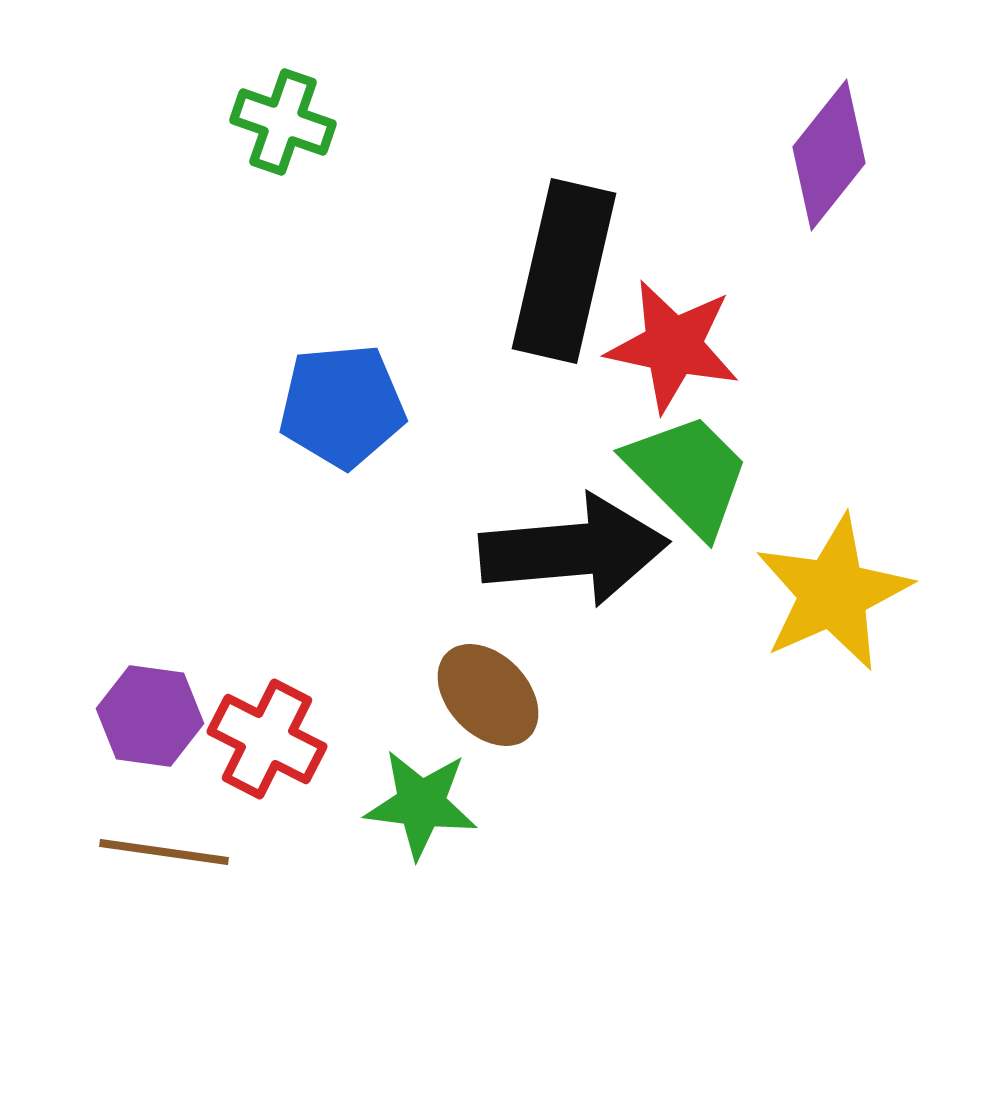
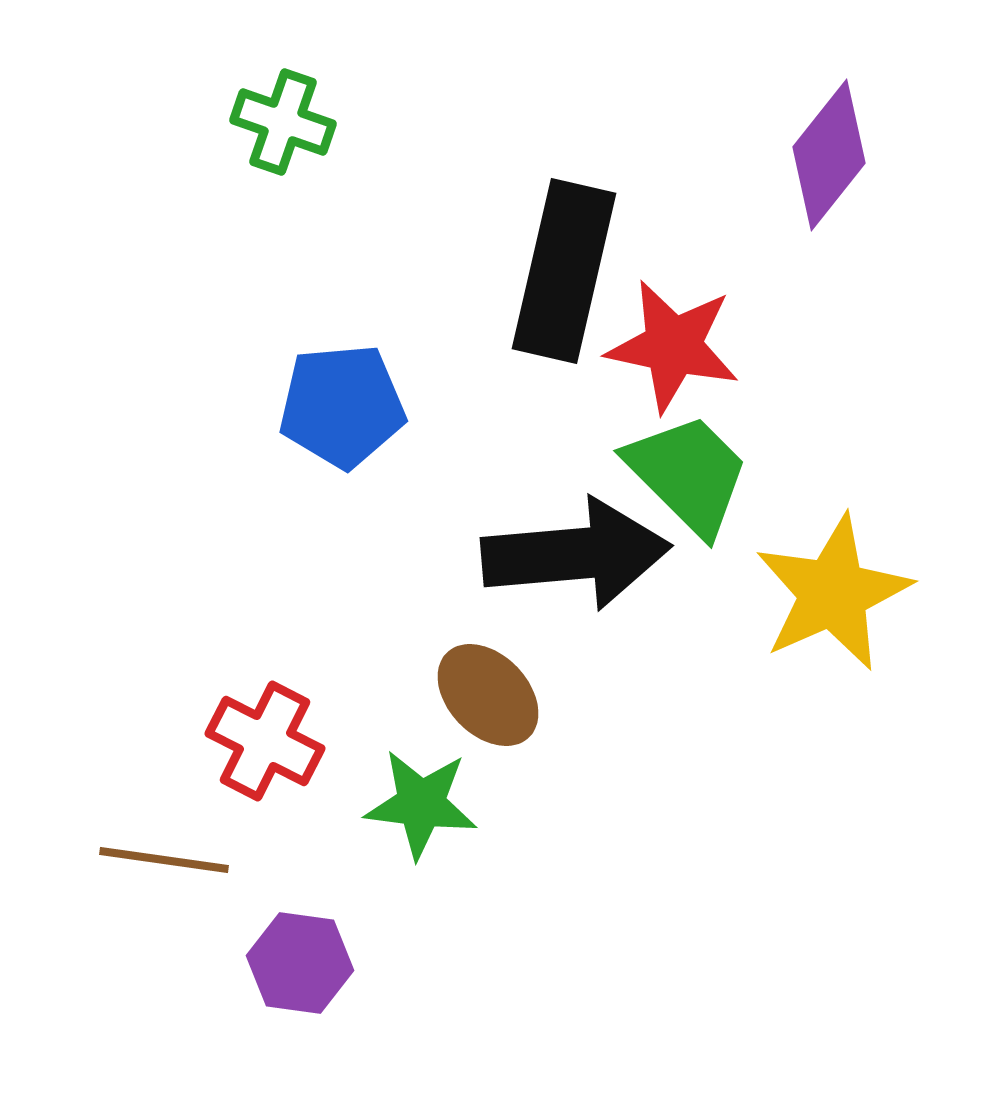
black arrow: moved 2 px right, 4 px down
purple hexagon: moved 150 px right, 247 px down
red cross: moved 2 px left, 2 px down
brown line: moved 8 px down
